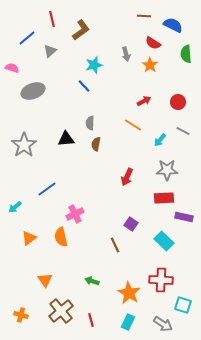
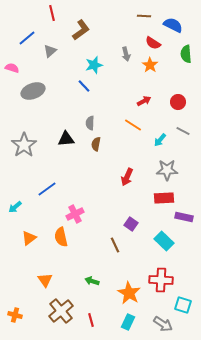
red line at (52, 19): moved 6 px up
orange cross at (21, 315): moved 6 px left
